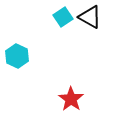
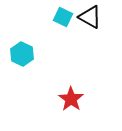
cyan square: rotated 30 degrees counterclockwise
cyan hexagon: moved 5 px right, 2 px up
